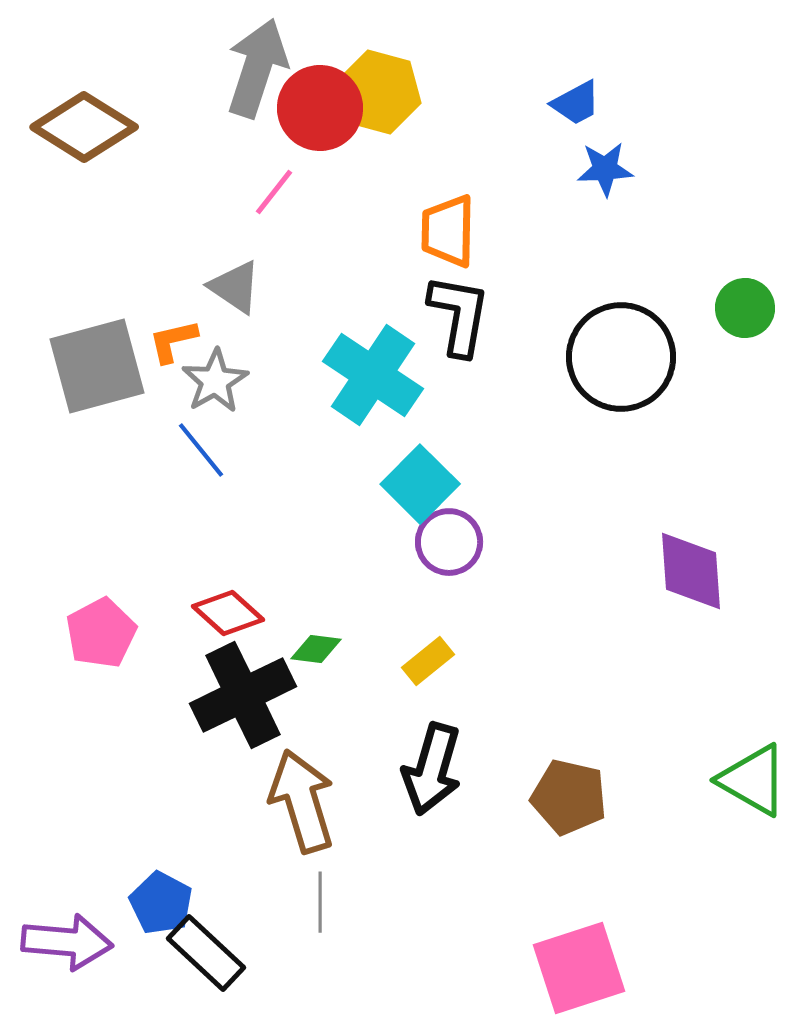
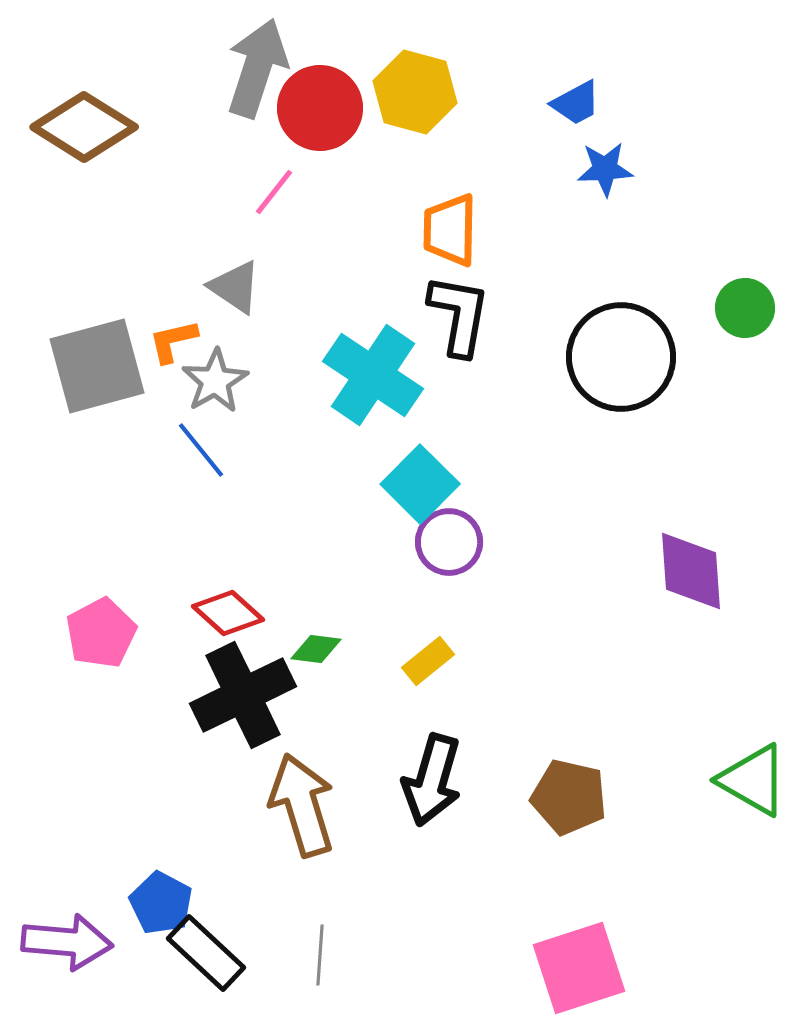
yellow hexagon: moved 36 px right
orange trapezoid: moved 2 px right, 1 px up
black arrow: moved 11 px down
brown arrow: moved 4 px down
gray line: moved 53 px down; rotated 4 degrees clockwise
